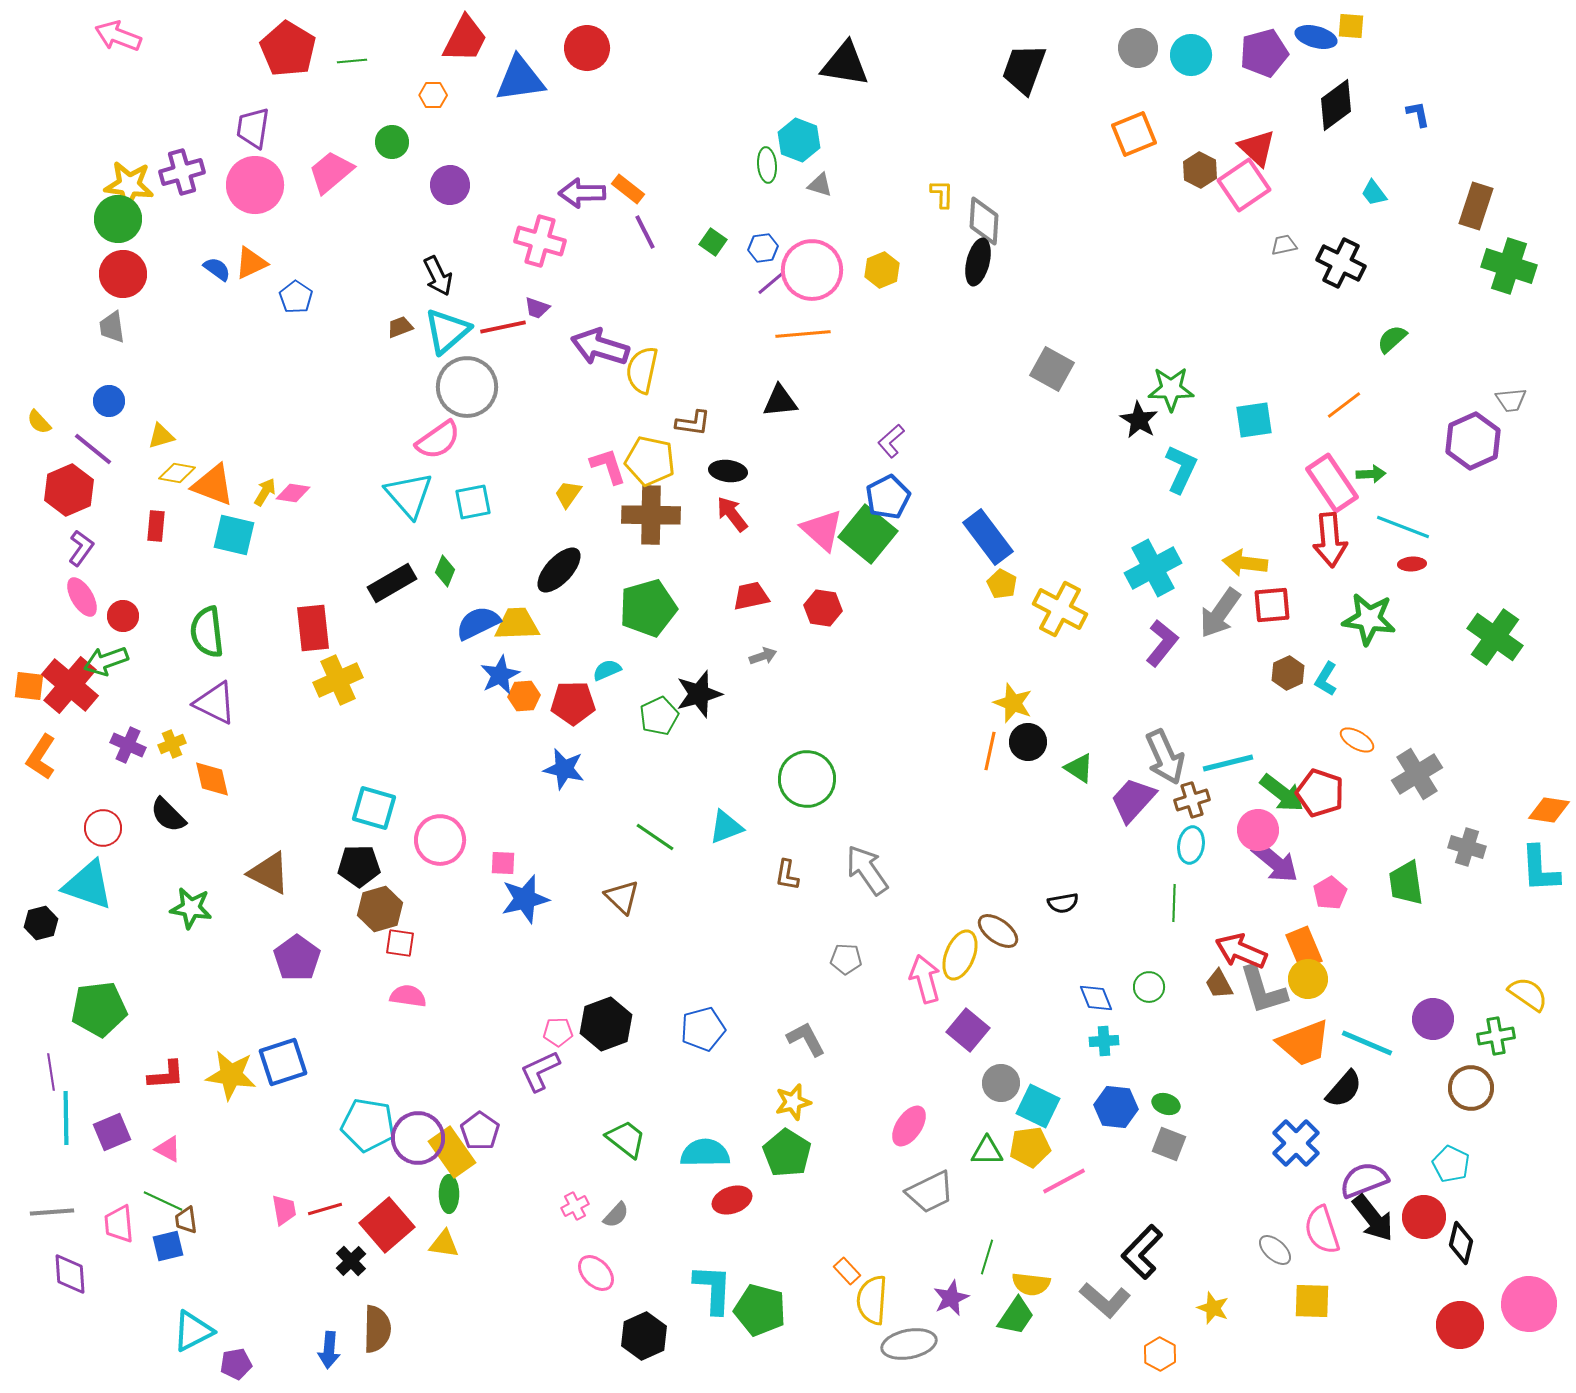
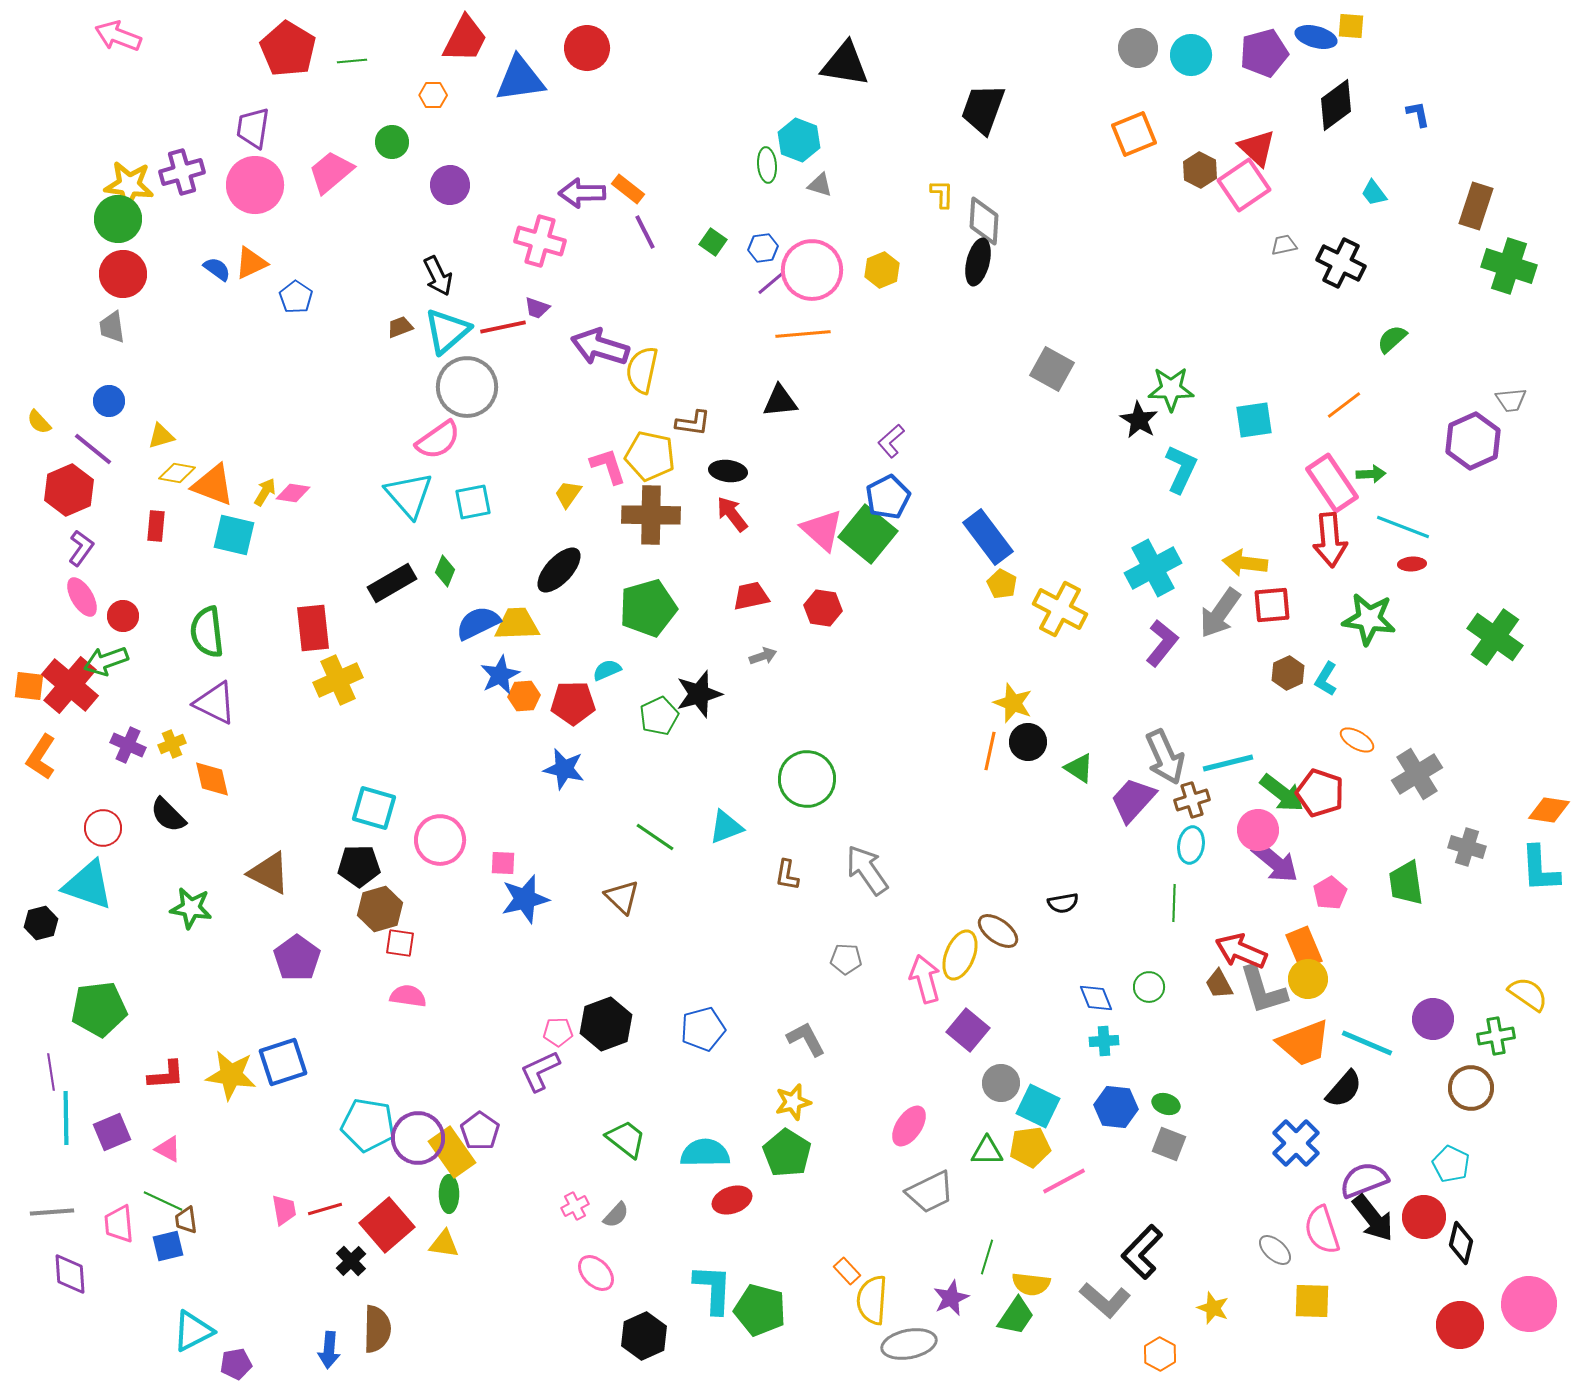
black trapezoid at (1024, 69): moved 41 px left, 40 px down
yellow pentagon at (650, 461): moved 5 px up
